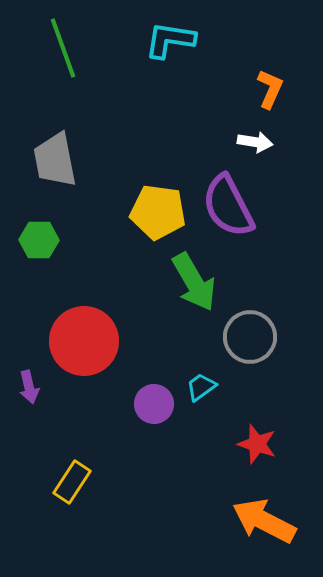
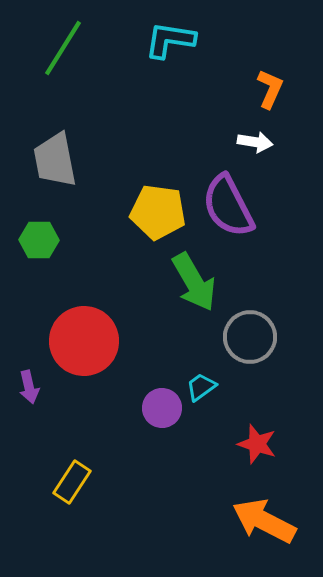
green line: rotated 52 degrees clockwise
purple circle: moved 8 px right, 4 px down
